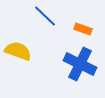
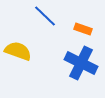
blue cross: moved 1 px right, 1 px up
